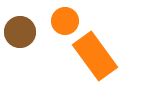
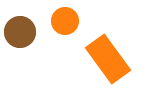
orange rectangle: moved 13 px right, 3 px down
